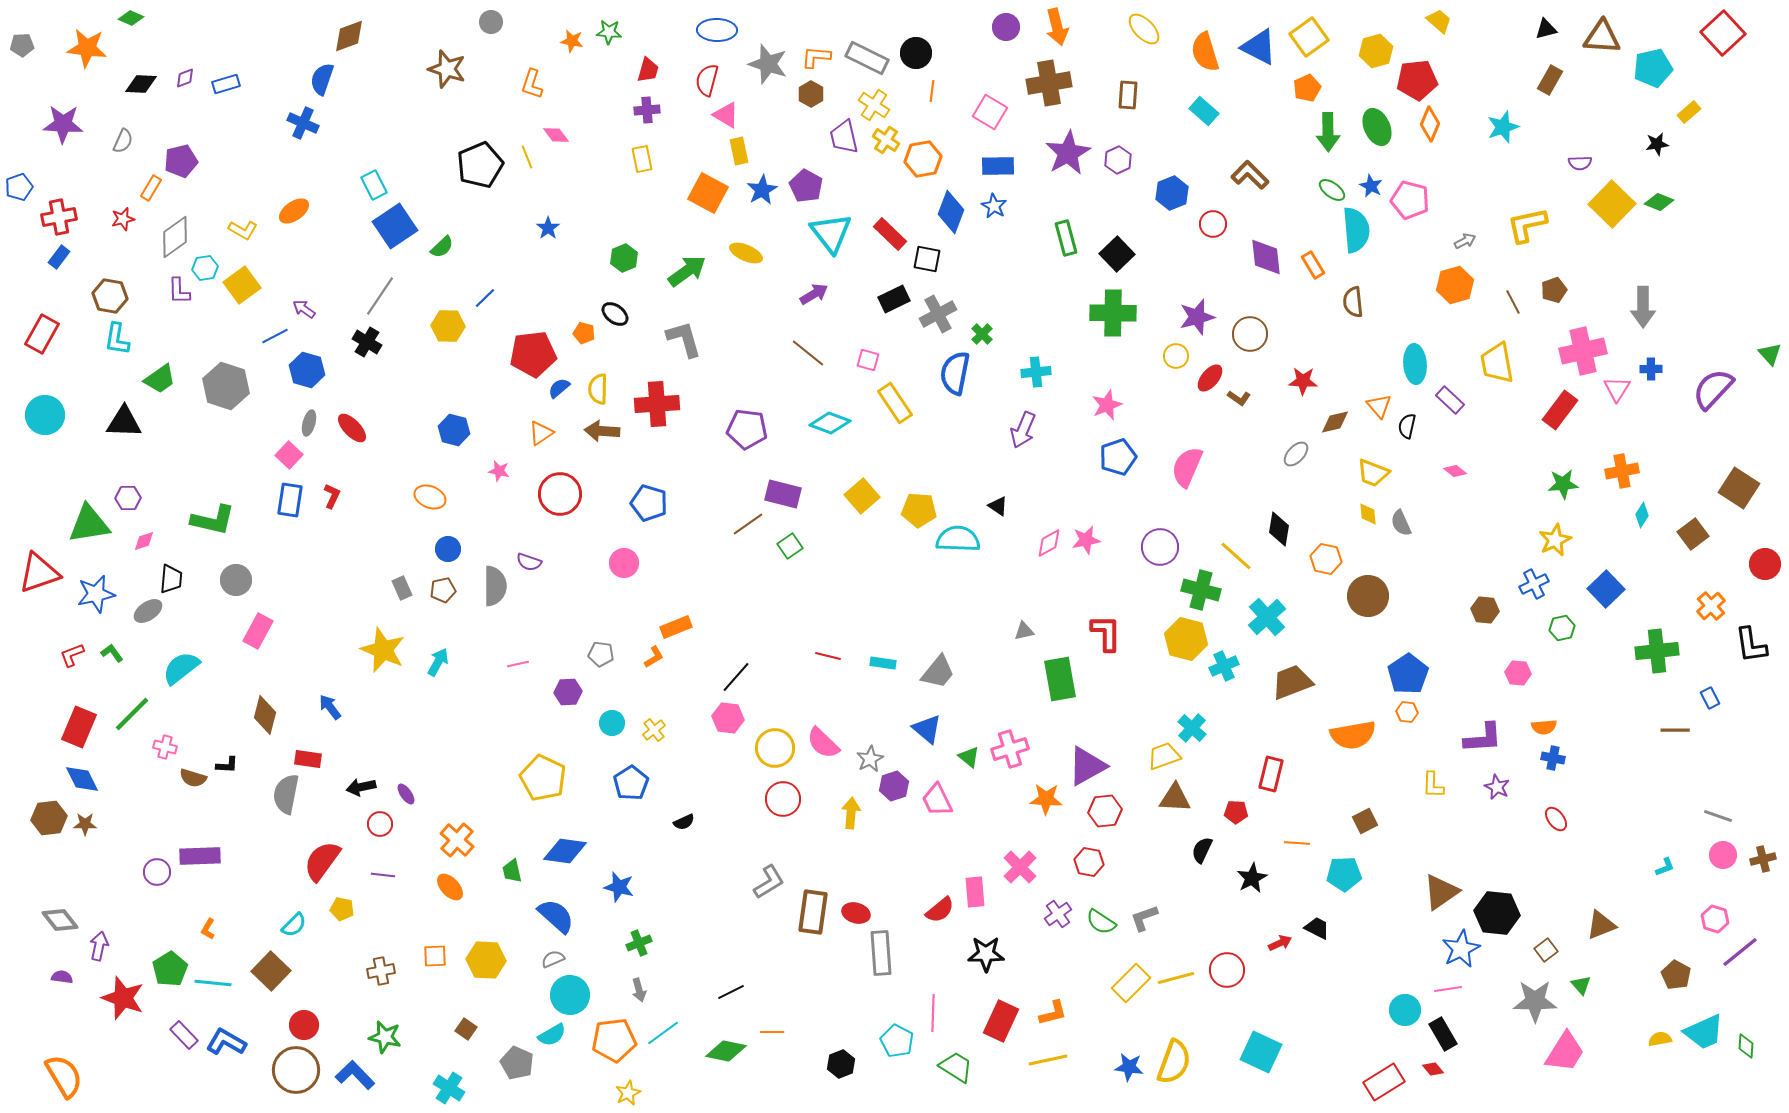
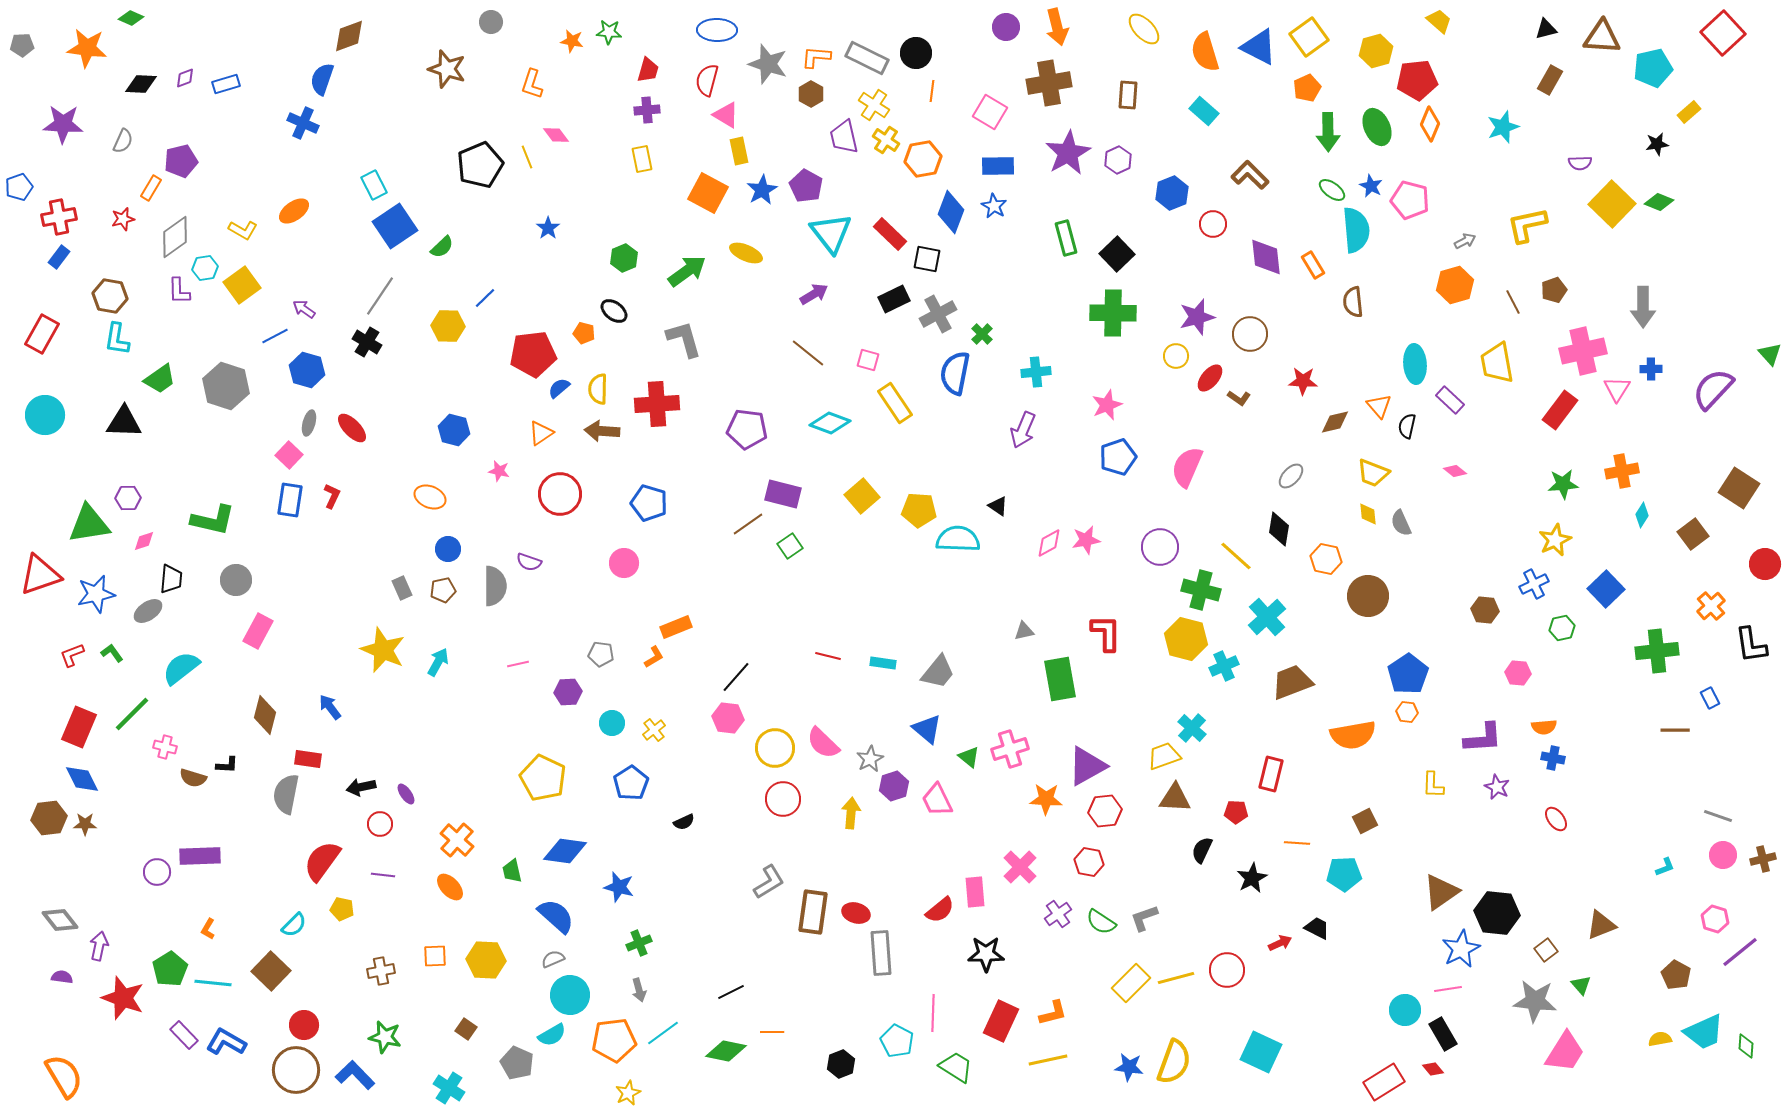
black ellipse at (615, 314): moved 1 px left, 3 px up
gray ellipse at (1296, 454): moved 5 px left, 22 px down
red triangle at (39, 573): moved 1 px right, 2 px down
gray star at (1535, 1001): rotated 6 degrees clockwise
